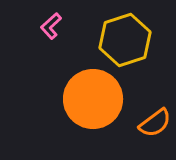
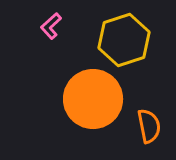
yellow hexagon: moved 1 px left
orange semicircle: moved 6 px left, 3 px down; rotated 64 degrees counterclockwise
